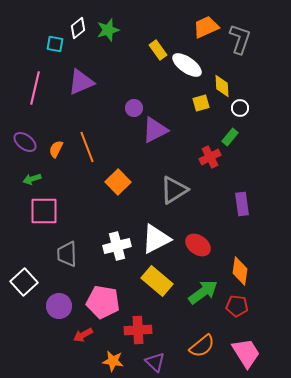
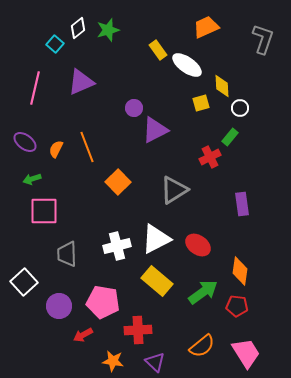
gray L-shape at (240, 39): moved 23 px right
cyan square at (55, 44): rotated 30 degrees clockwise
